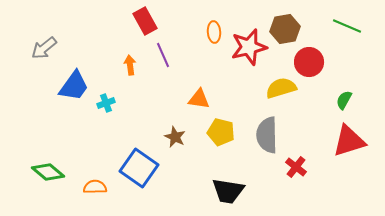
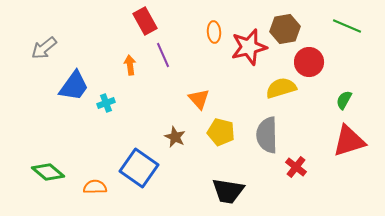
orange triangle: rotated 40 degrees clockwise
